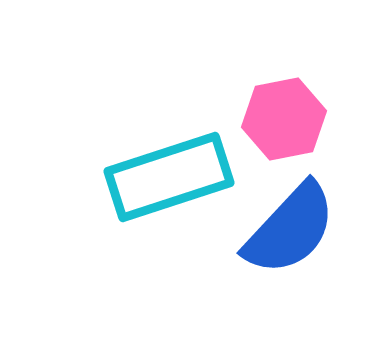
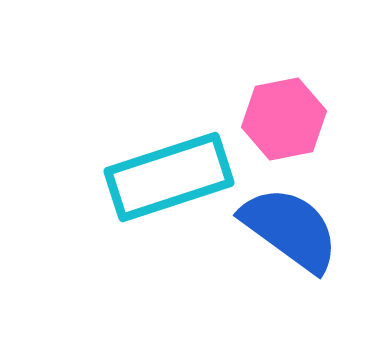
blue semicircle: rotated 97 degrees counterclockwise
